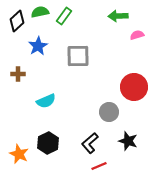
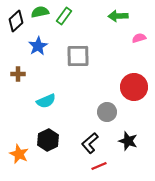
black diamond: moved 1 px left
pink semicircle: moved 2 px right, 3 px down
gray circle: moved 2 px left
black hexagon: moved 3 px up
